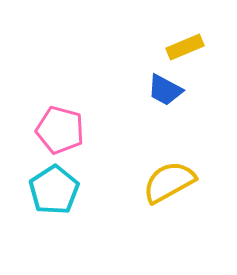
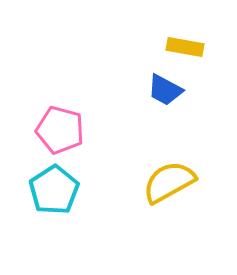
yellow rectangle: rotated 33 degrees clockwise
